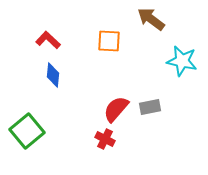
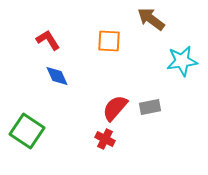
red L-shape: rotated 15 degrees clockwise
cyan star: rotated 20 degrees counterclockwise
blue diamond: moved 4 px right, 1 px down; rotated 30 degrees counterclockwise
red semicircle: moved 1 px left, 1 px up
green square: rotated 16 degrees counterclockwise
